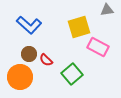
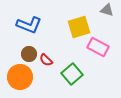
gray triangle: rotated 24 degrees clockwise
blue L-shape: rotated 20 degrees counterclockwise
